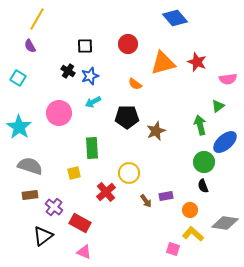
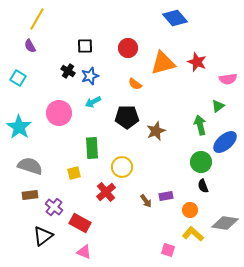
red circle: moved 4 px down
green circle: moved 3 px left
yellow circle: moved 7 px left, 6 px up
pink square: moved 5 px left, 1 px down
